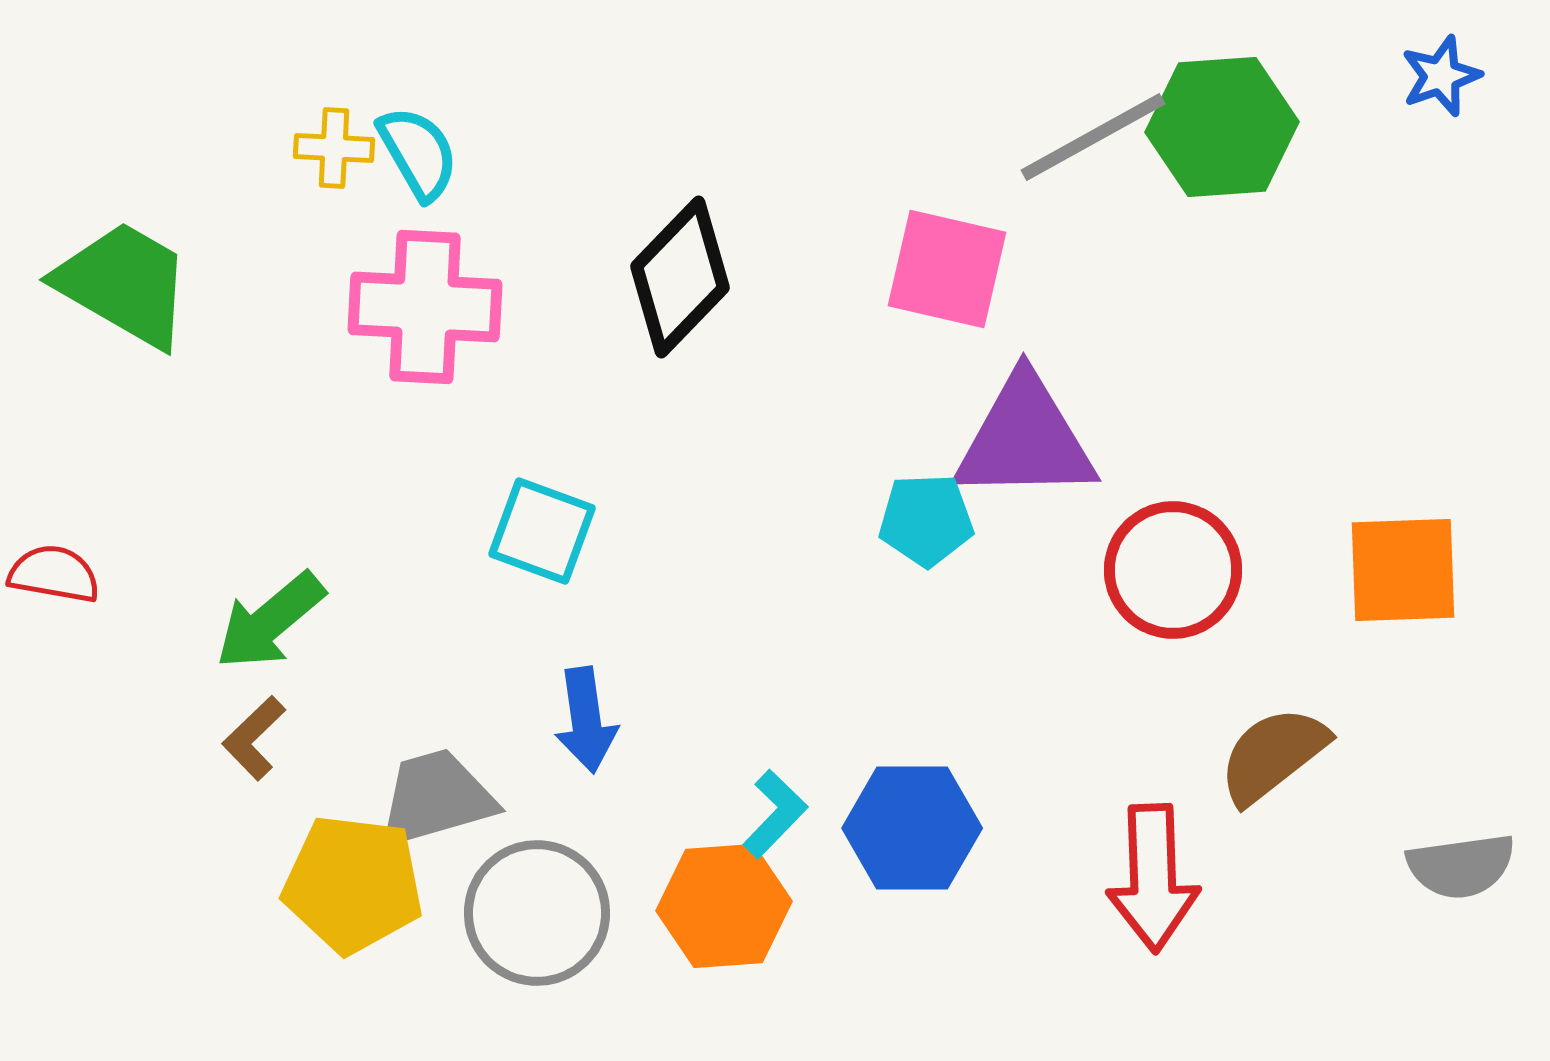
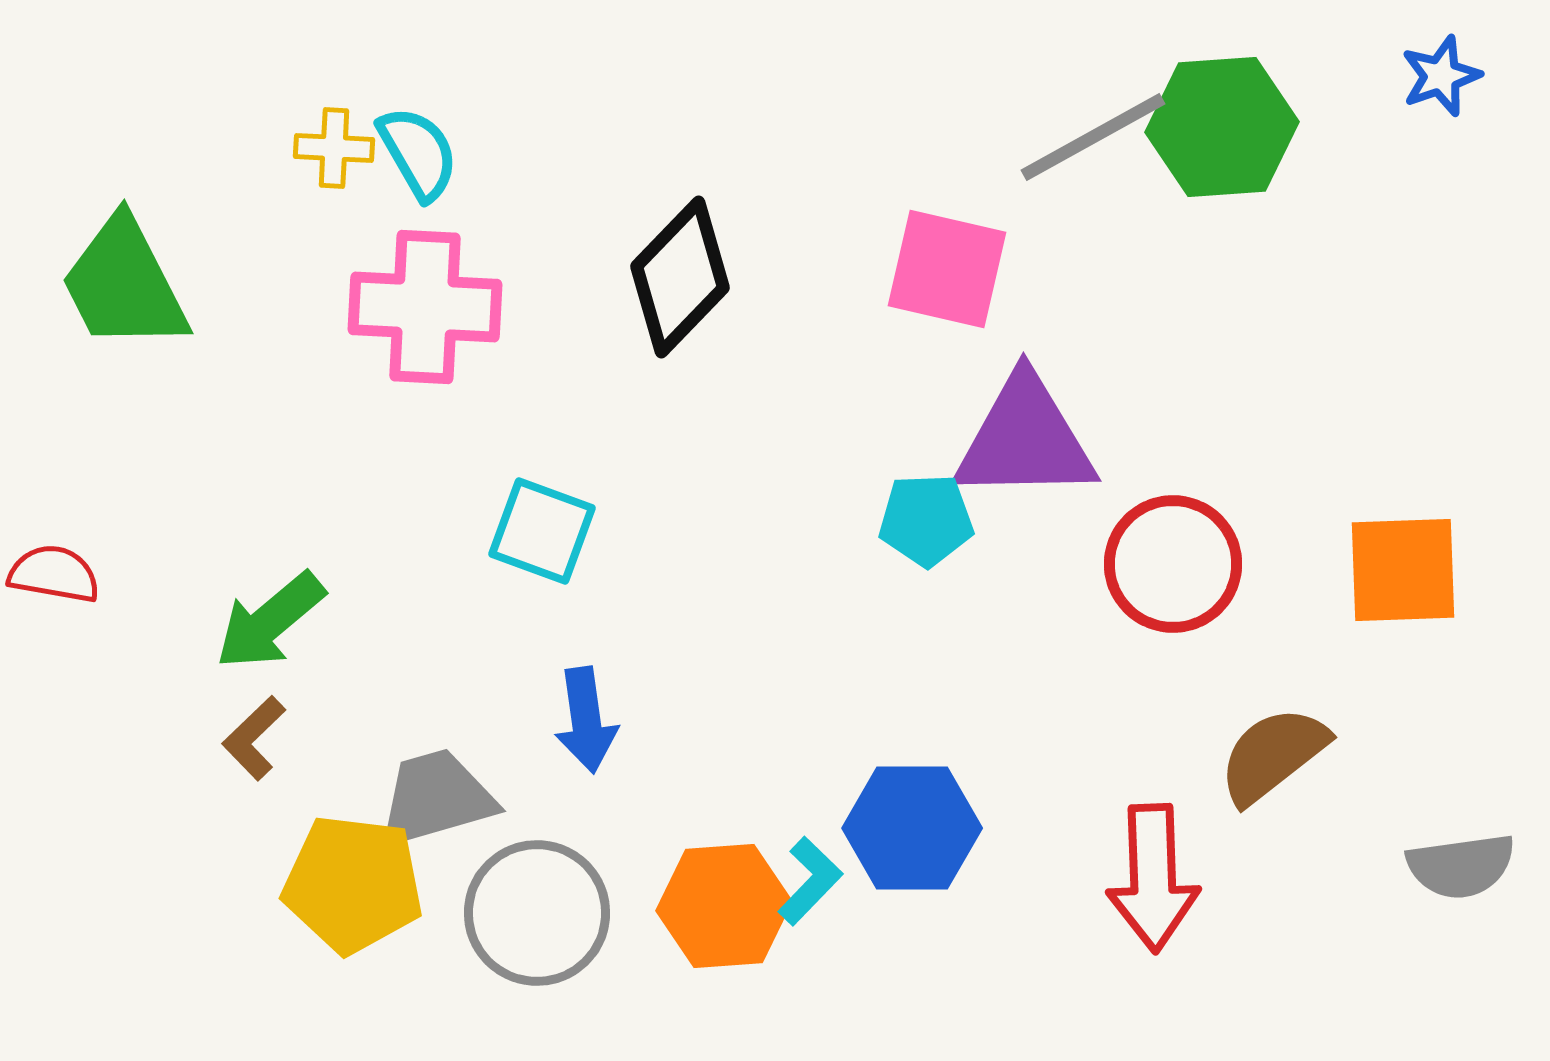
green trapezoid: rotated 147 degrees counterclockwise
red circle: moved 6 px up
cyan L-shape: moved 35 px right, 67 px down
